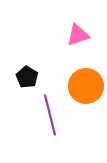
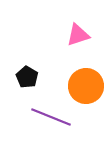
purple line: moved 1 px right, 2 px down; rotated 54 degrees counterclockwise
